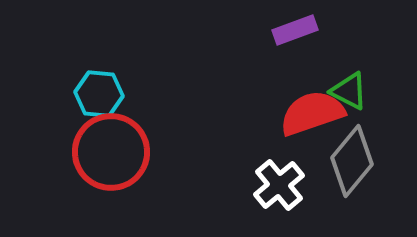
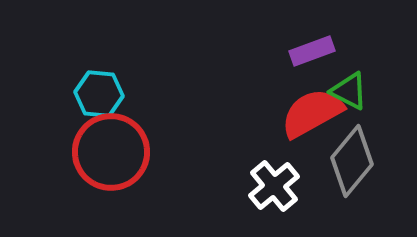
purple rectangle: moved 17 px right, 21 px down
red semicircle: rotated 10 degrees counterclockwise
white cross: moved 5 px left, 1 px down
